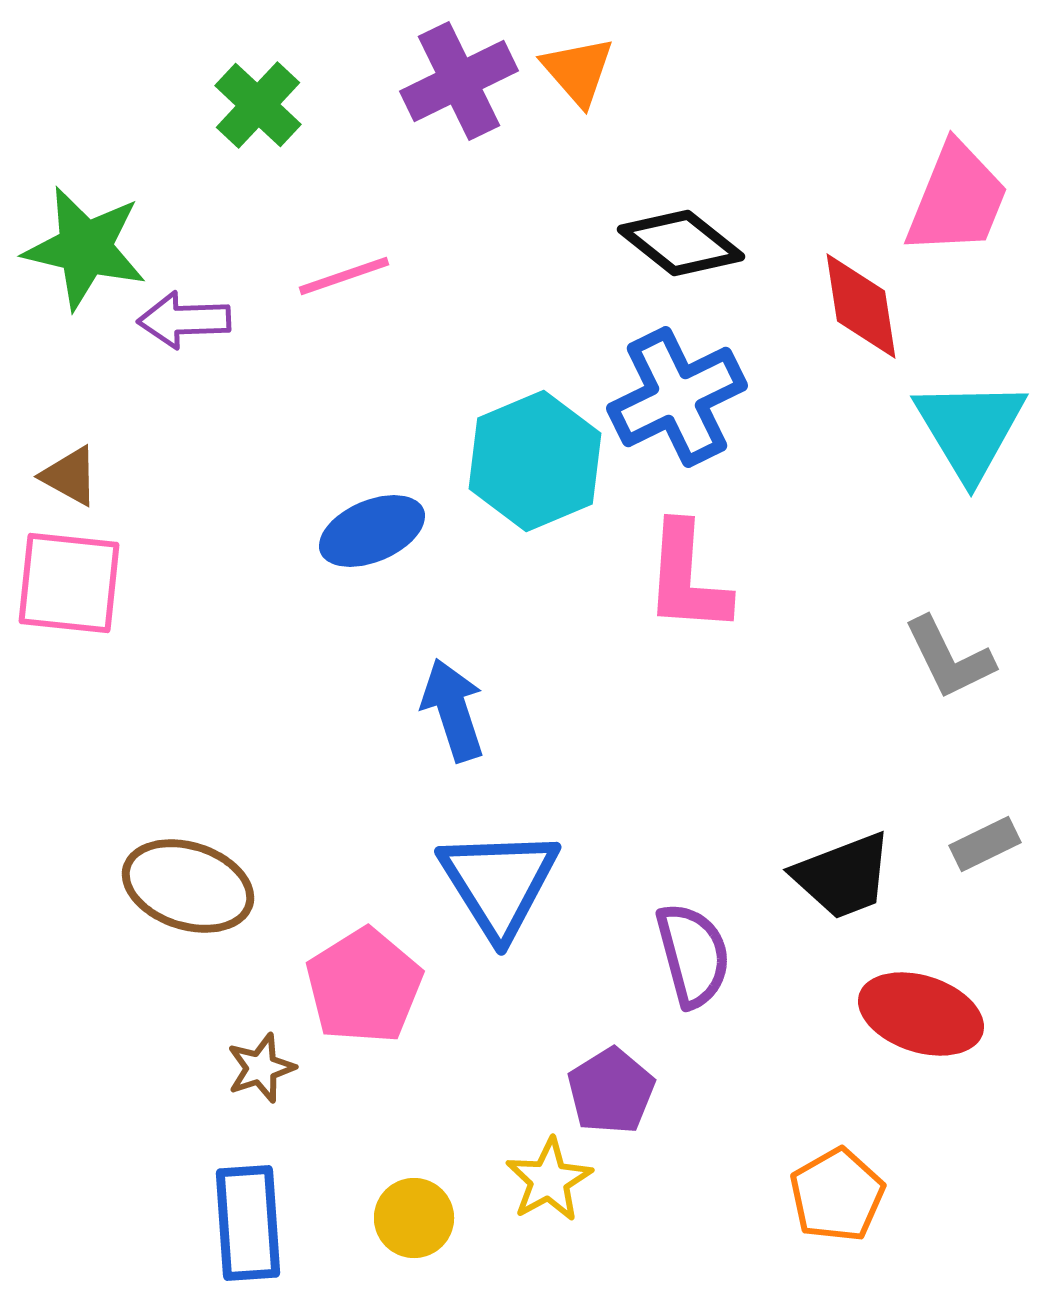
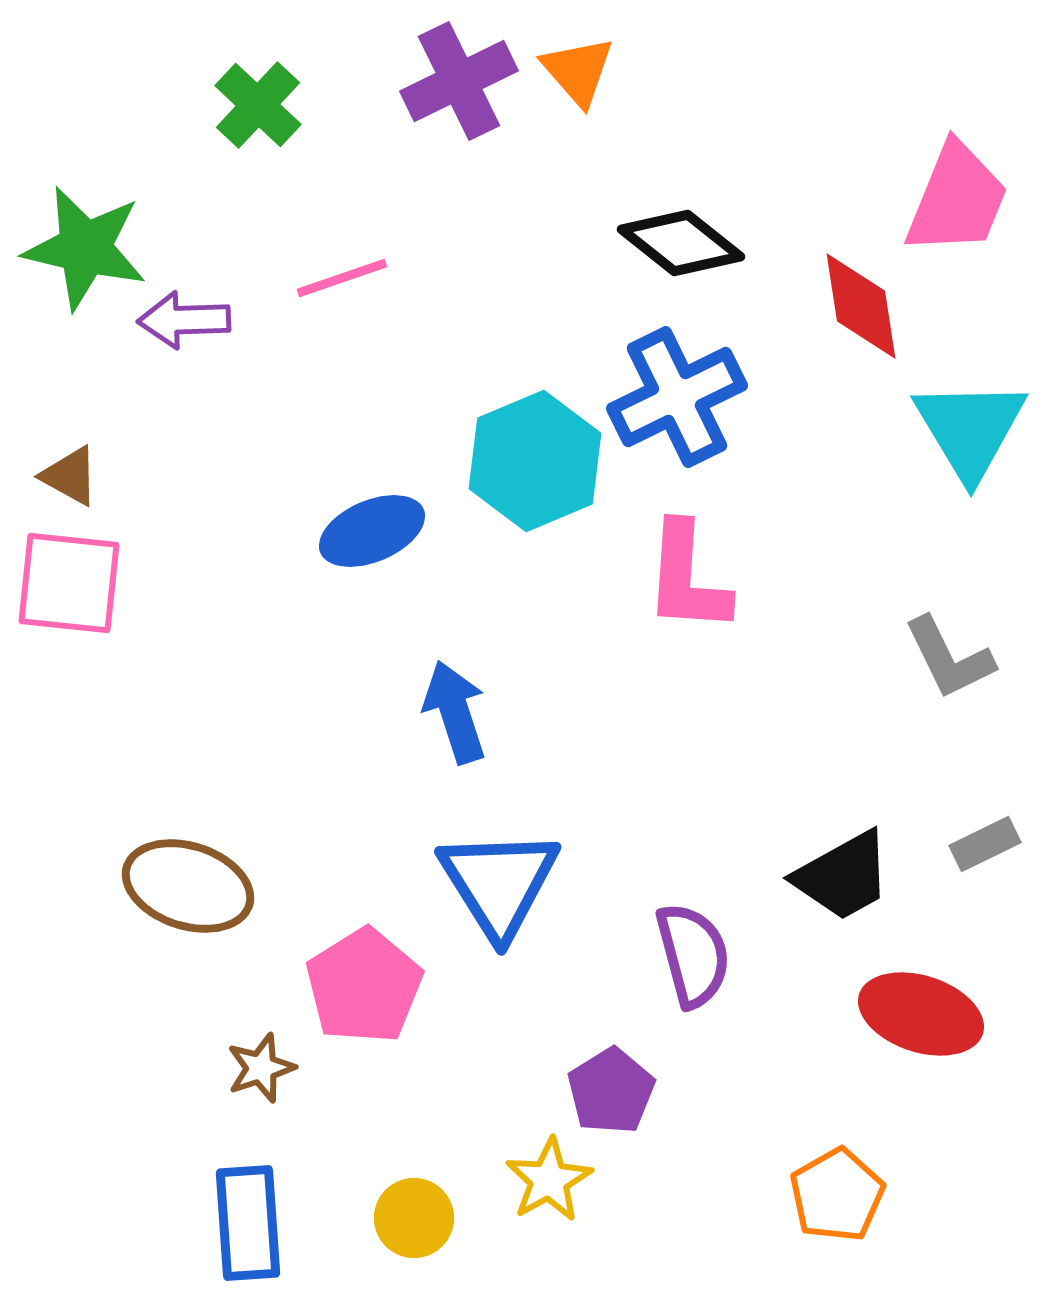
pink line: moved 2 px left, 2 px down
blue arrow: moved 2 px right, 2 px down
black trapezoid: rotated 8 degrees counterclockwise
